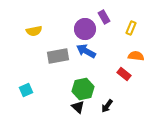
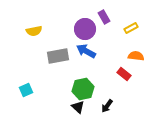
yellow rectangle: rotated 40 degrees clockwise
